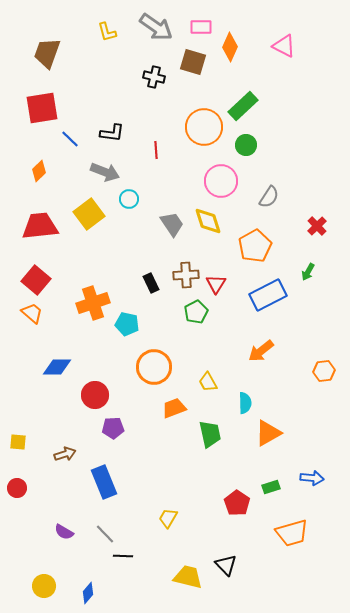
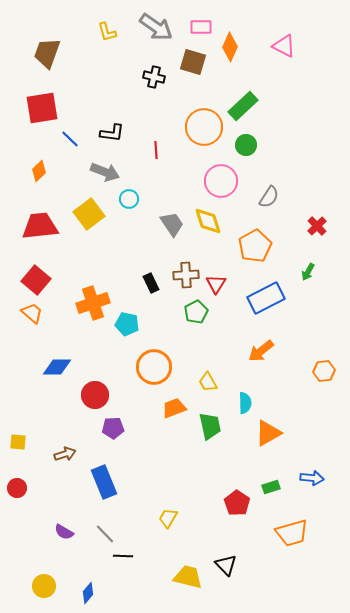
blue rectangle at (268, 295): moved 2 px left, 3 px down
green trapezoid at (210, 434): moved 8 px up
